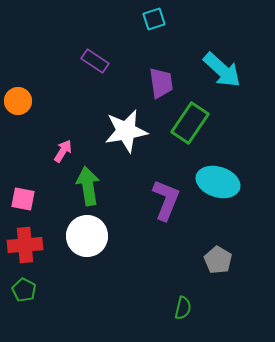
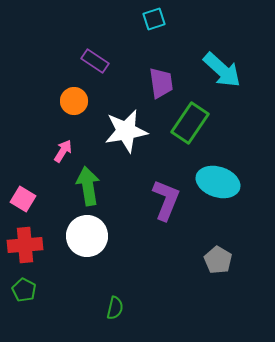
orange circle: moved 56 px right
pink square: rotated 20 degrees clockwise
green semicircle: moved 68 px left
